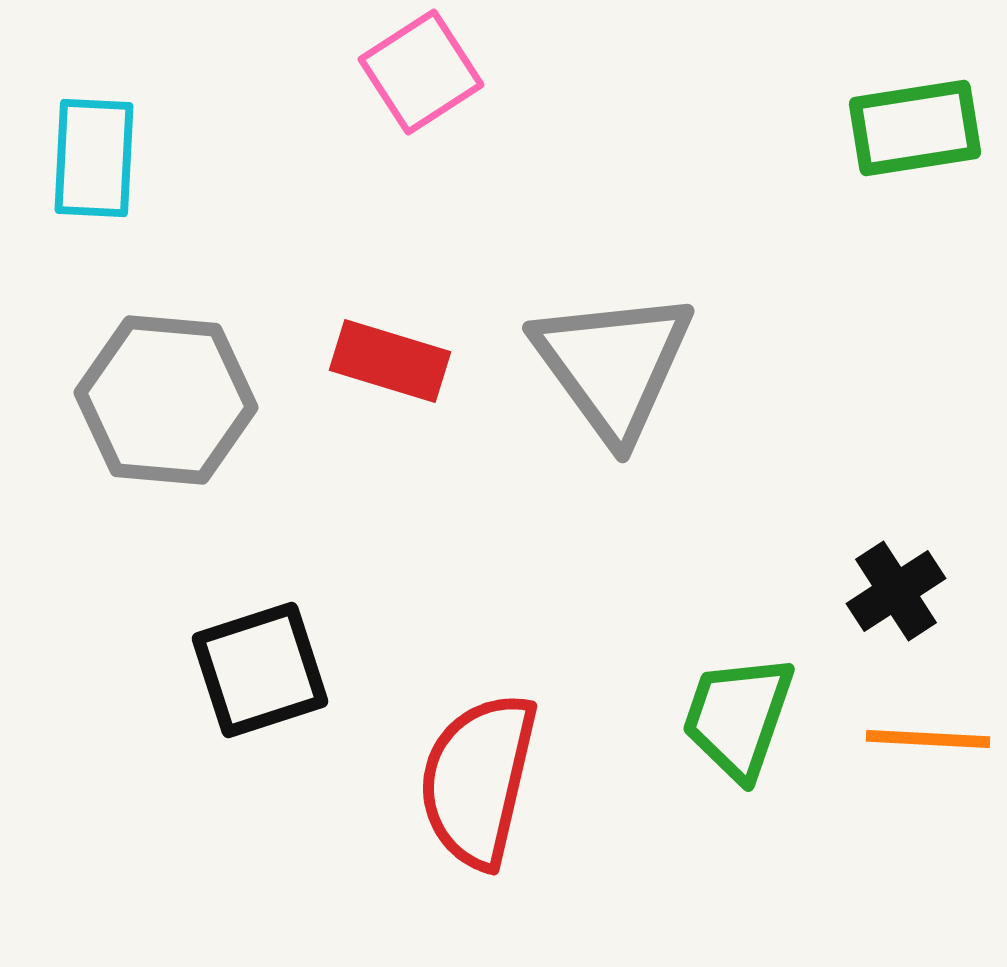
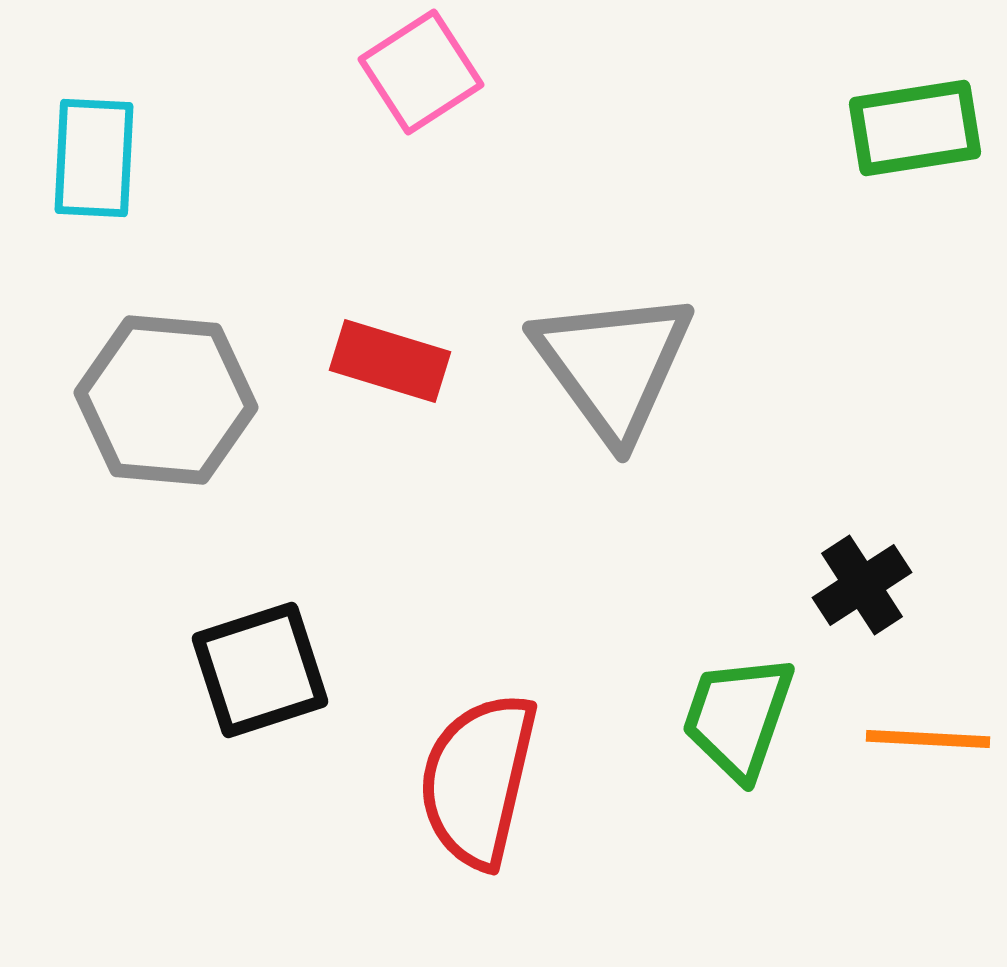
black cross: moved 34 px left, 6 px up
